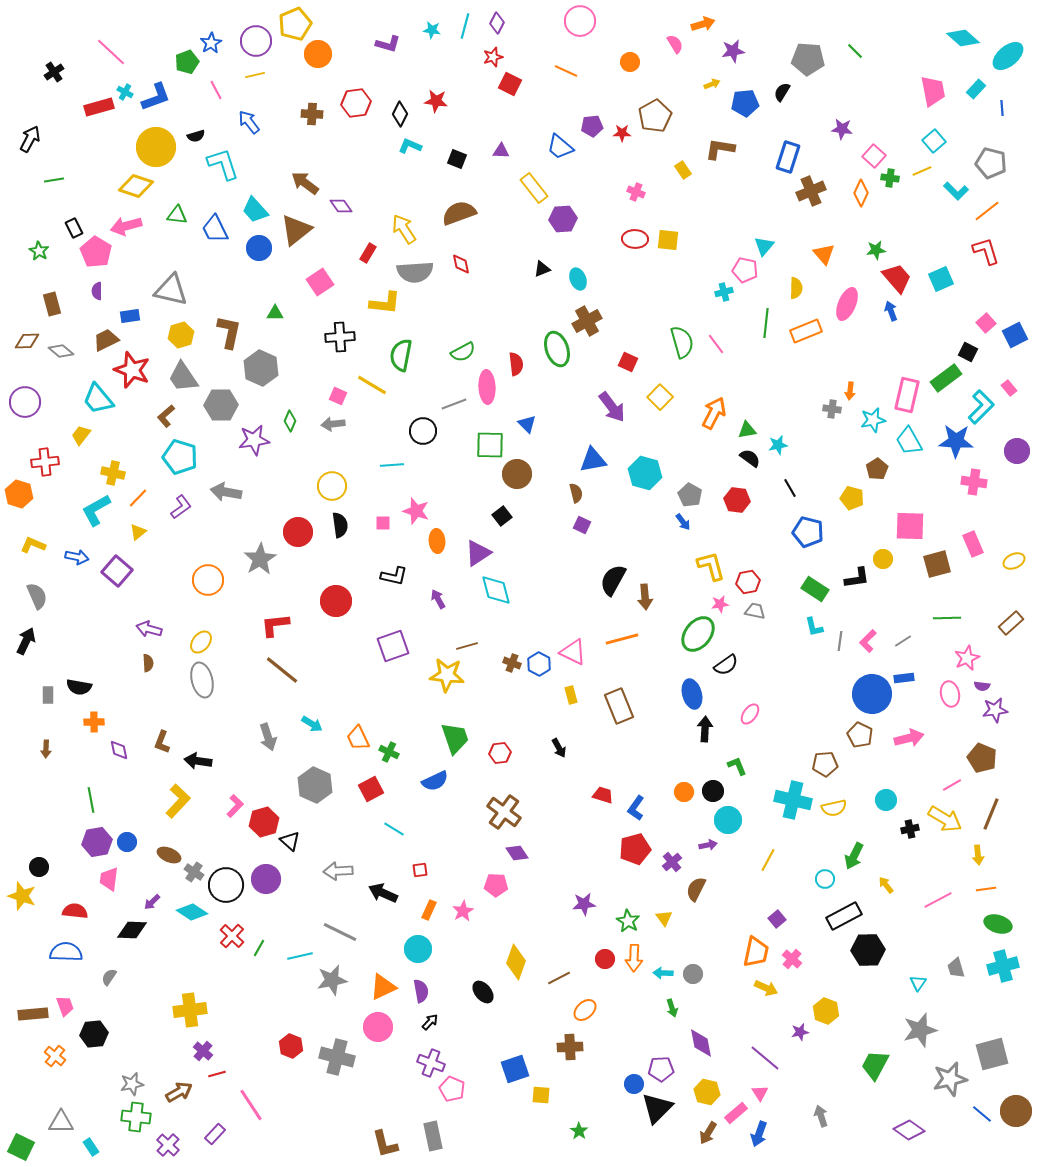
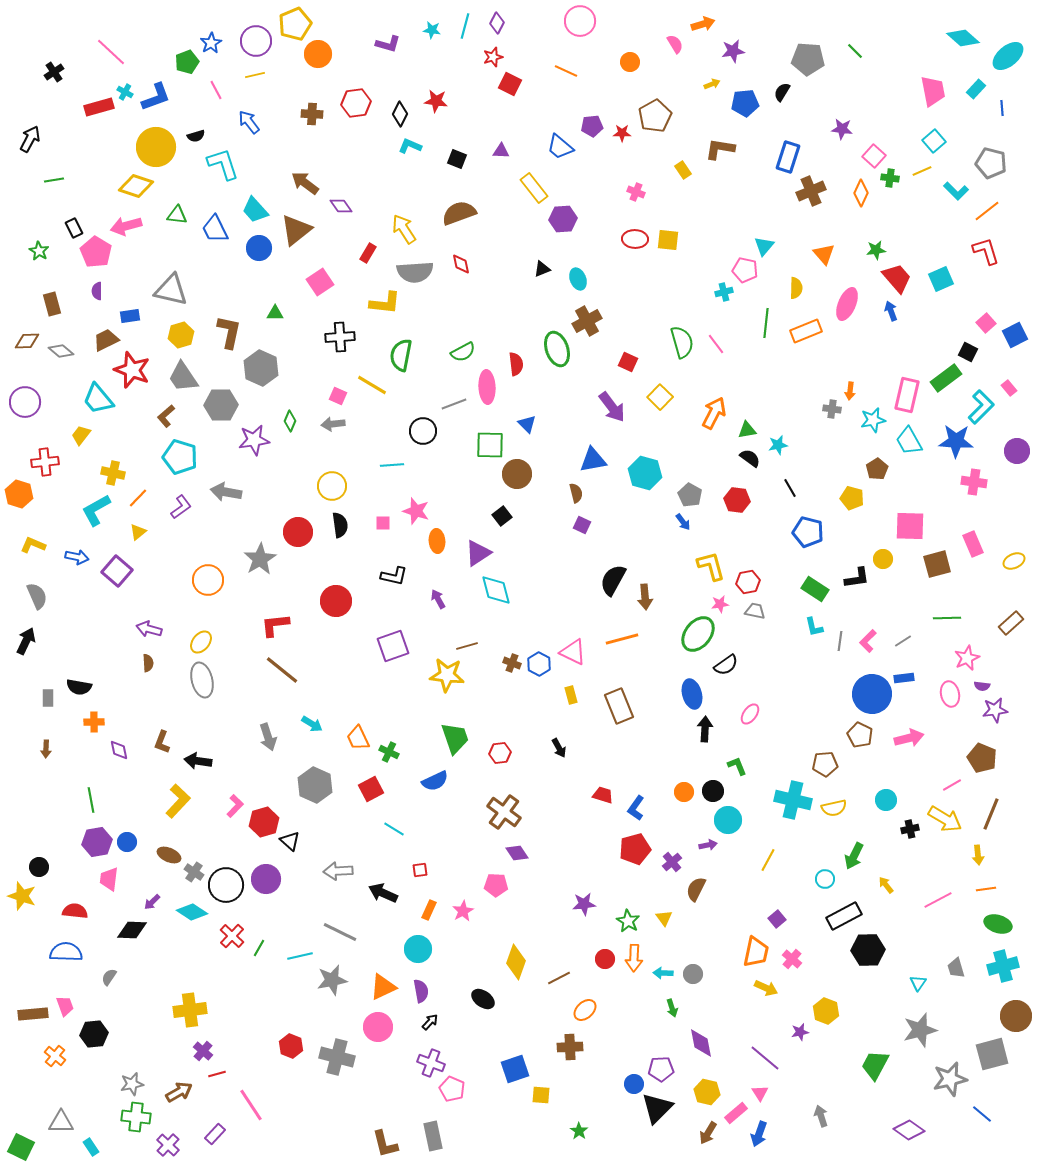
gray rectangle at (48, 695): moved 3 px down
black ellipse at (483, 992): moved 7 px down; rotated 15 degrees counterclockwise
brown circle at (1016, 1111): moved 95 px up
